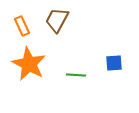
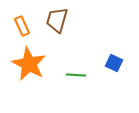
brown trapezoid: rotated 12 degrees counterclockwise
blue square: rotated 30 degrees clockwise
